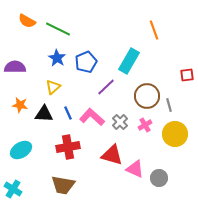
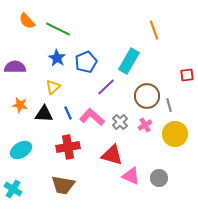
orange semicircle: rotated 18 degrees clockwise
pink triangle: moved 4 px left, 7 px down
